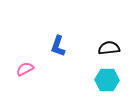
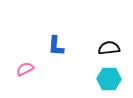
blue L-shape: moved 2 px left; rotated 15 degrees counterclockwise
cyan hexagon: moved 2 px right, 1 px up
